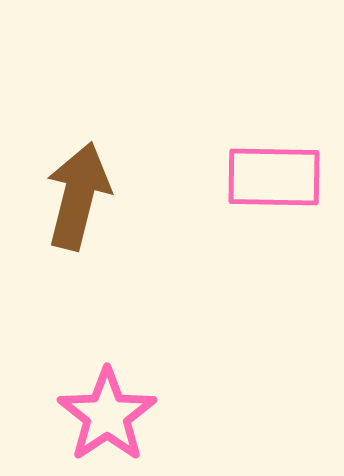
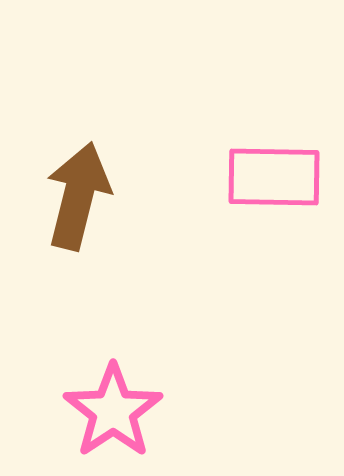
pink star: moved 6 px right, 4 px up
